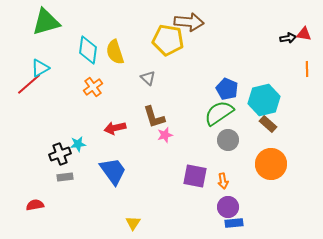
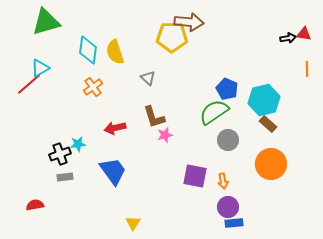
yellow pentagon: moved 4 px right, 3 px up; rotated 8 degrees counterclockwise
green semicircle: moved 5 px left, 1 px up
